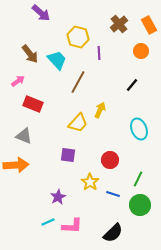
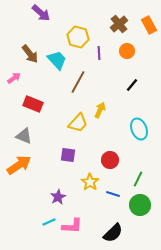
orange circle: moved 14 px left
pink arrow: moved 4 px left, 3 px up
orange arrow: moved 3 px right; rotated 30 degrees counterclockwise
cyan line: moved 1 px right
